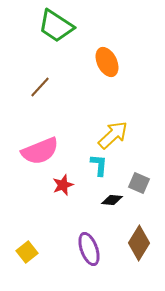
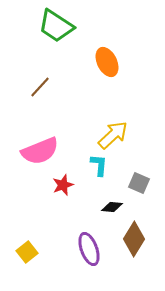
black diamond: moved 7 px down
brown diamond: moved 5 px left, 4 px up
